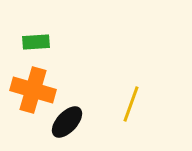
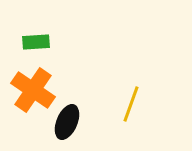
orange cross: rotated 18 degrees clockwise
black ellipse: rotated 20 degrees counterclockwise
